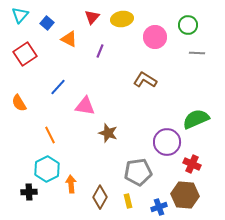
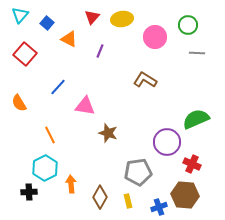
red square: rotated 15 degrees counterclockwise
cyan hexagon: moved 2 px left, 1 px up
